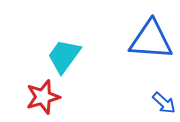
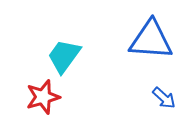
blue arrow: moved 5 px up
